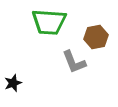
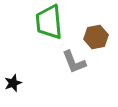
green trapezoid: rotated 81 degrees clockwise
